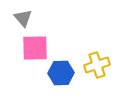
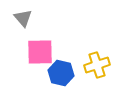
pink square: moved 5 px right, 4 px down
blue hexagon: rotated 15 degrees clockwise
